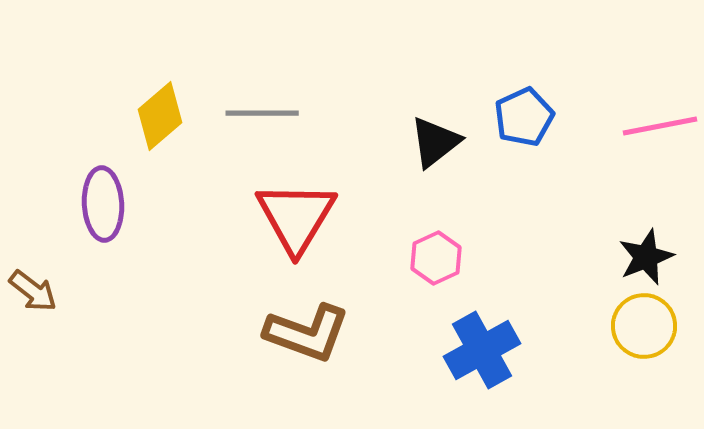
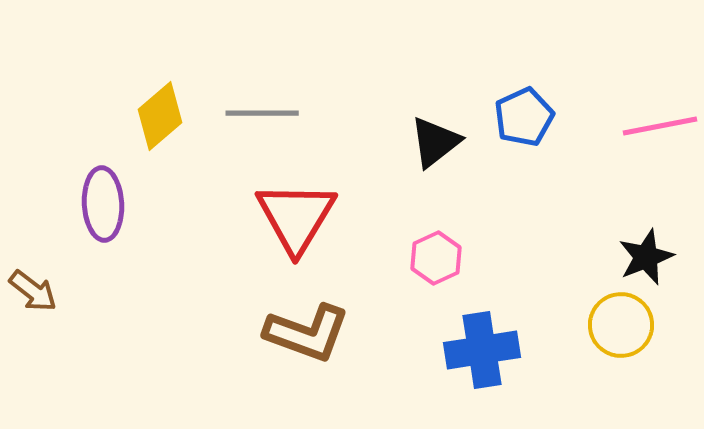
yellow circle: moved 23 px left, 1 px up
blue cross: rotated 20 degrees clockwise
